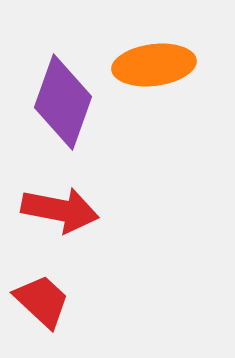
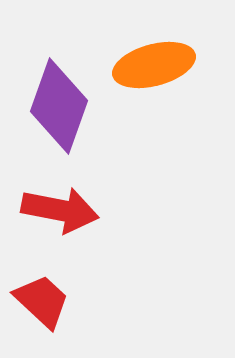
orange ellipse: rotated 8 degrees counterclockwise
purple diamond: moved 4 px left, 4 px down
